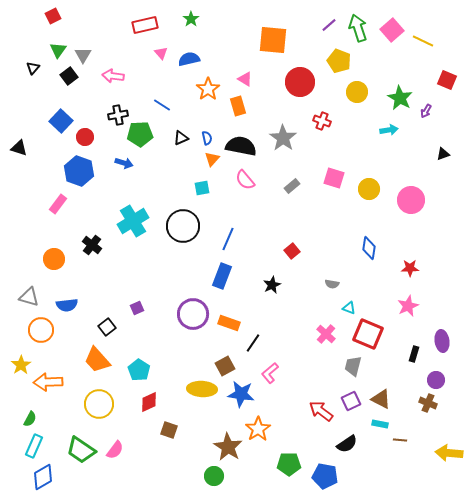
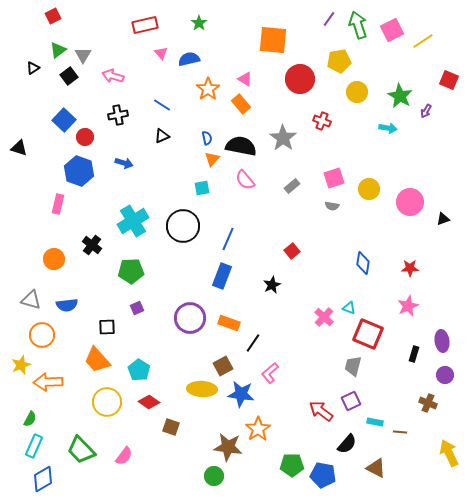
green star at (191, 19): moved 8 px right, 4 px down
purple line at (329, 25): moved 6 px up; rotated 14 degrees counterclockwise
green arrow at (358, 28): moved 3 px up
pink square at (392, 30): rotated 15 degrees clockwise
yellow line at (423, 41): rotated 60 degrees counterclockwise
green triangle at (58, 50): rotated 18 degrees clockwise
yellow pentagon at (339, 61): rotated 30 degrees counterclockwise
black triangle at (33, 68): rotated 16 degrees clockwise
pink arrow at (113, 76): rotated 10 degrees clockwise
red square at (447, 80): moved 2 px right
red circle at (300, 82): moved 3 px up
green star at (400, 98): moved 2 px up
orange rectangle at (238, 106): moved 3 px right, 2 px up; rotated 24 degrees counterclockwise
blue square at (61, 121): moved 3 px right, 1 px up
cyan arrow at (389, 130): moved 1 px left, 2 px up; rotated 18 degrees clockwise
green pentagon at (140, 134): moved 9 px left, 137 px down
black triangle at (181, 138): moved 19 px left, 2 px up
black triangle at (443, 154): moved 65 px down
pink square at (334, 178): rotated 35 degrees counterclockwise
pink circle at (411, 200): moved 1 px left, 2 px down
pink rectangle at (58, 204): rotated 24 degrees counterclockwise
blue diamond at (369, 248): moved 6 px left, 15 px down
gray semicircle at (332, 284): moved 78 px up
gray triangle at (29, 297): moved 2 px right, 3 px down
purple circle at (193, 314): moved 3 px left, 4 px down
black square at (107, 327): rotated 36 degrees clockwise
orange circle at (41, 330): moved 1 px right, 5 px down
pink cross at (326, 334): moved 2 px left, 17 px up
yellow star at (21, 365): rotated 12 degrees clockwise
brown square at (225, 366): moved 2 px left
purple circle at (436, 380): moved 9 px right, 5 px up
brown triangle at (381, 399): moved 5 px left, 69 px down
red diamond at (149, 402): rotated 60 degrees clockwise
yellow circle at (99, 404): moved 8 px right, 2 px up
cyan rectangle at (380, 424): moved 5 px left, 2 px up
brown square at (169, 430): moved 2 px right, 3 px up
brown line at (400, 440): moved 8 px up
black semicircle at (347, 444): rotated 15 degrees counterclockwise
brown star at (228, 447): rotated 24 degrees counterclockwise
green trapezoid at (81, 450): rotated 12 degrees clockwise
pink semicircle at (115, 450): moved 9 px right, 6 px down
yellow arrow at (449, 453): rotated 60 degrees clockwise
green pentagon at (289, 464): moved 3 px right, 1 px down
blue pentagon at (325, 476): moved 2 px left, 1 px up
blue diamond at (43, 477): moved 2 px down
